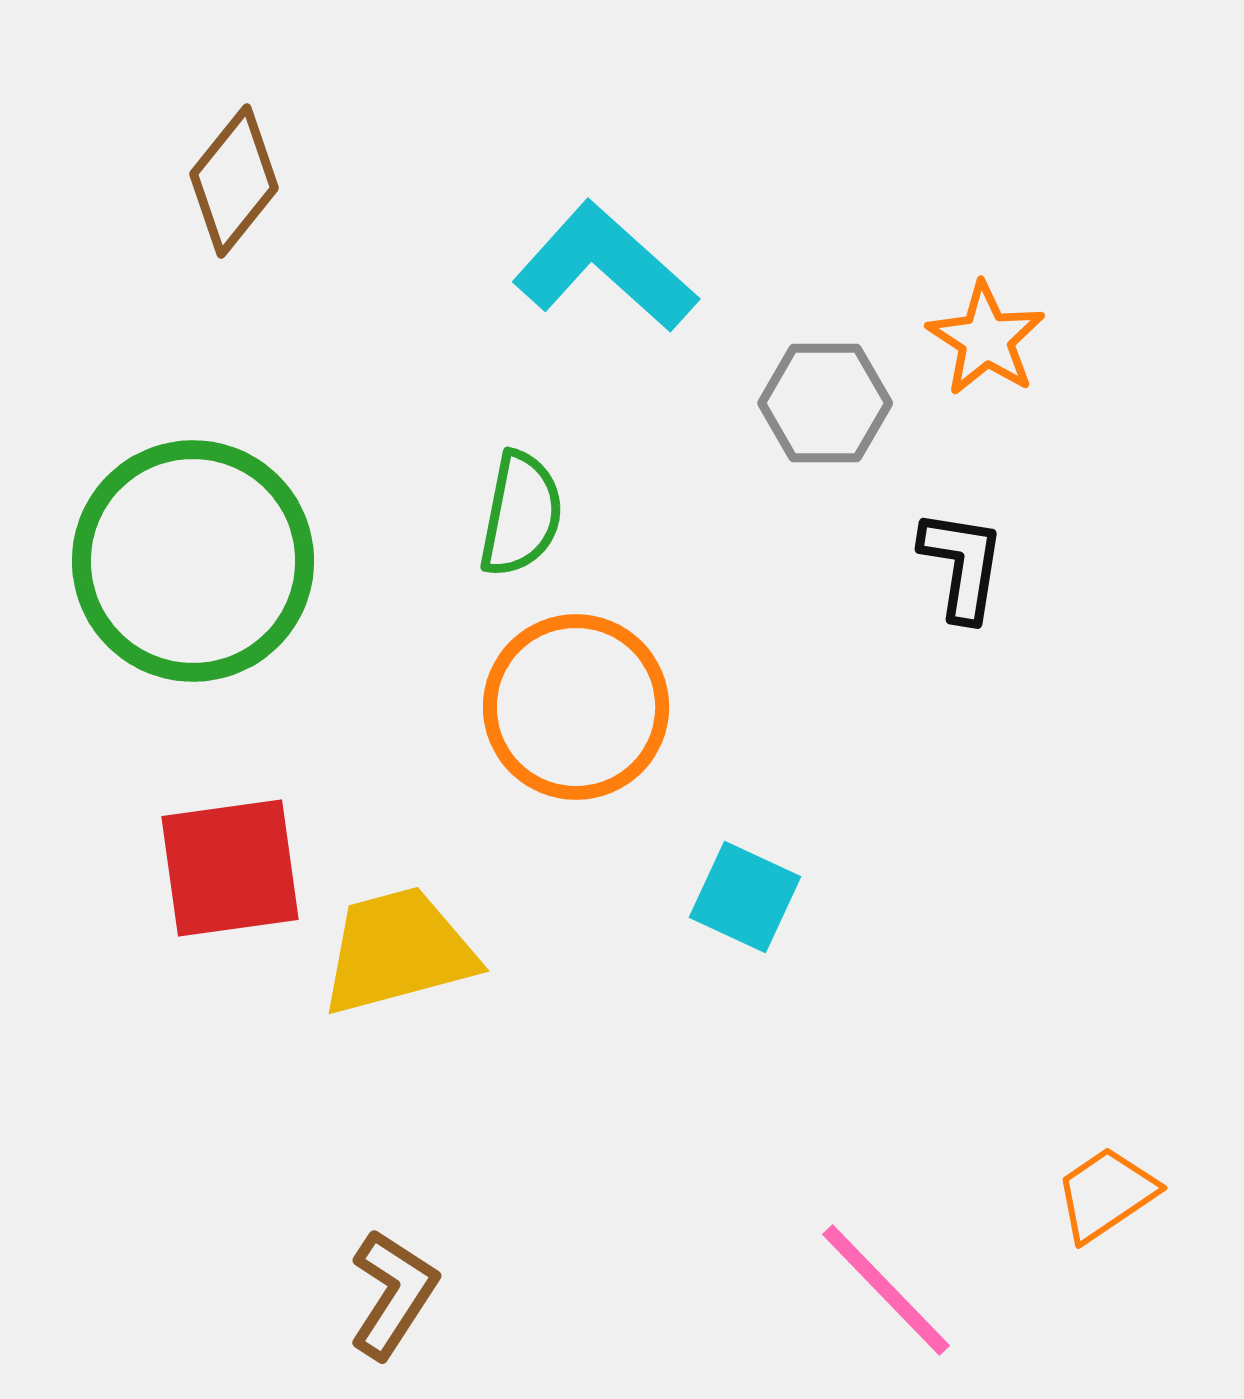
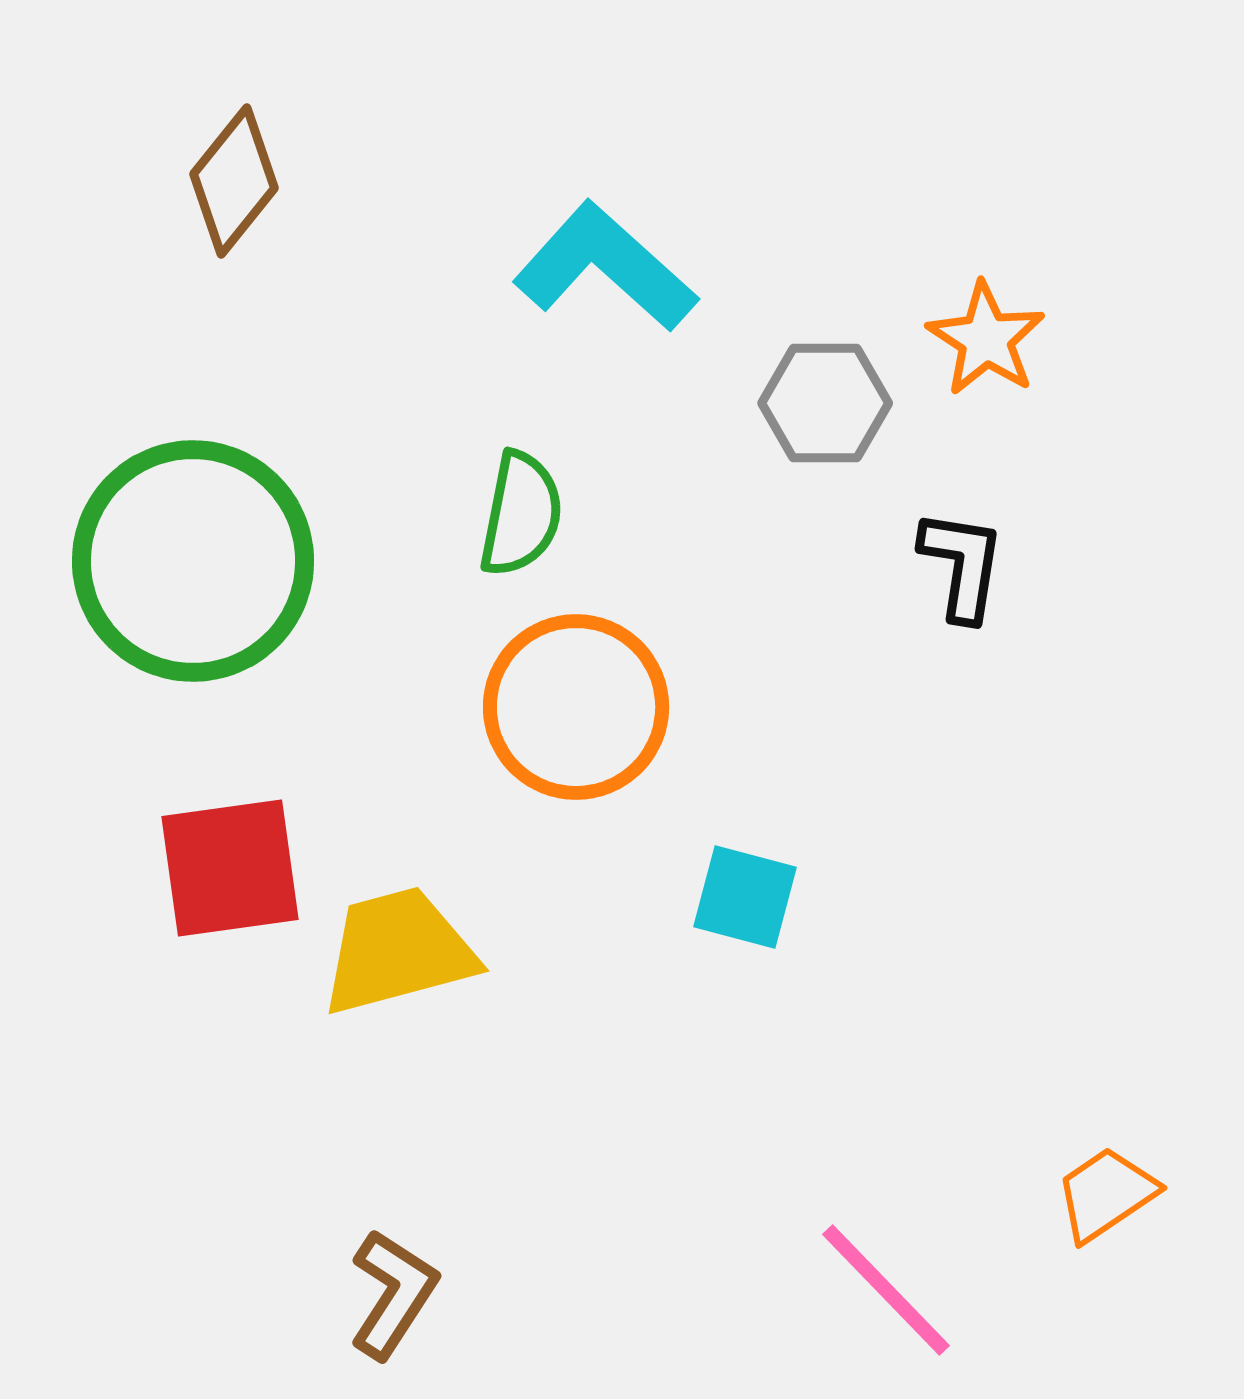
cyan square: rotated 10 degrees counterclockwise
